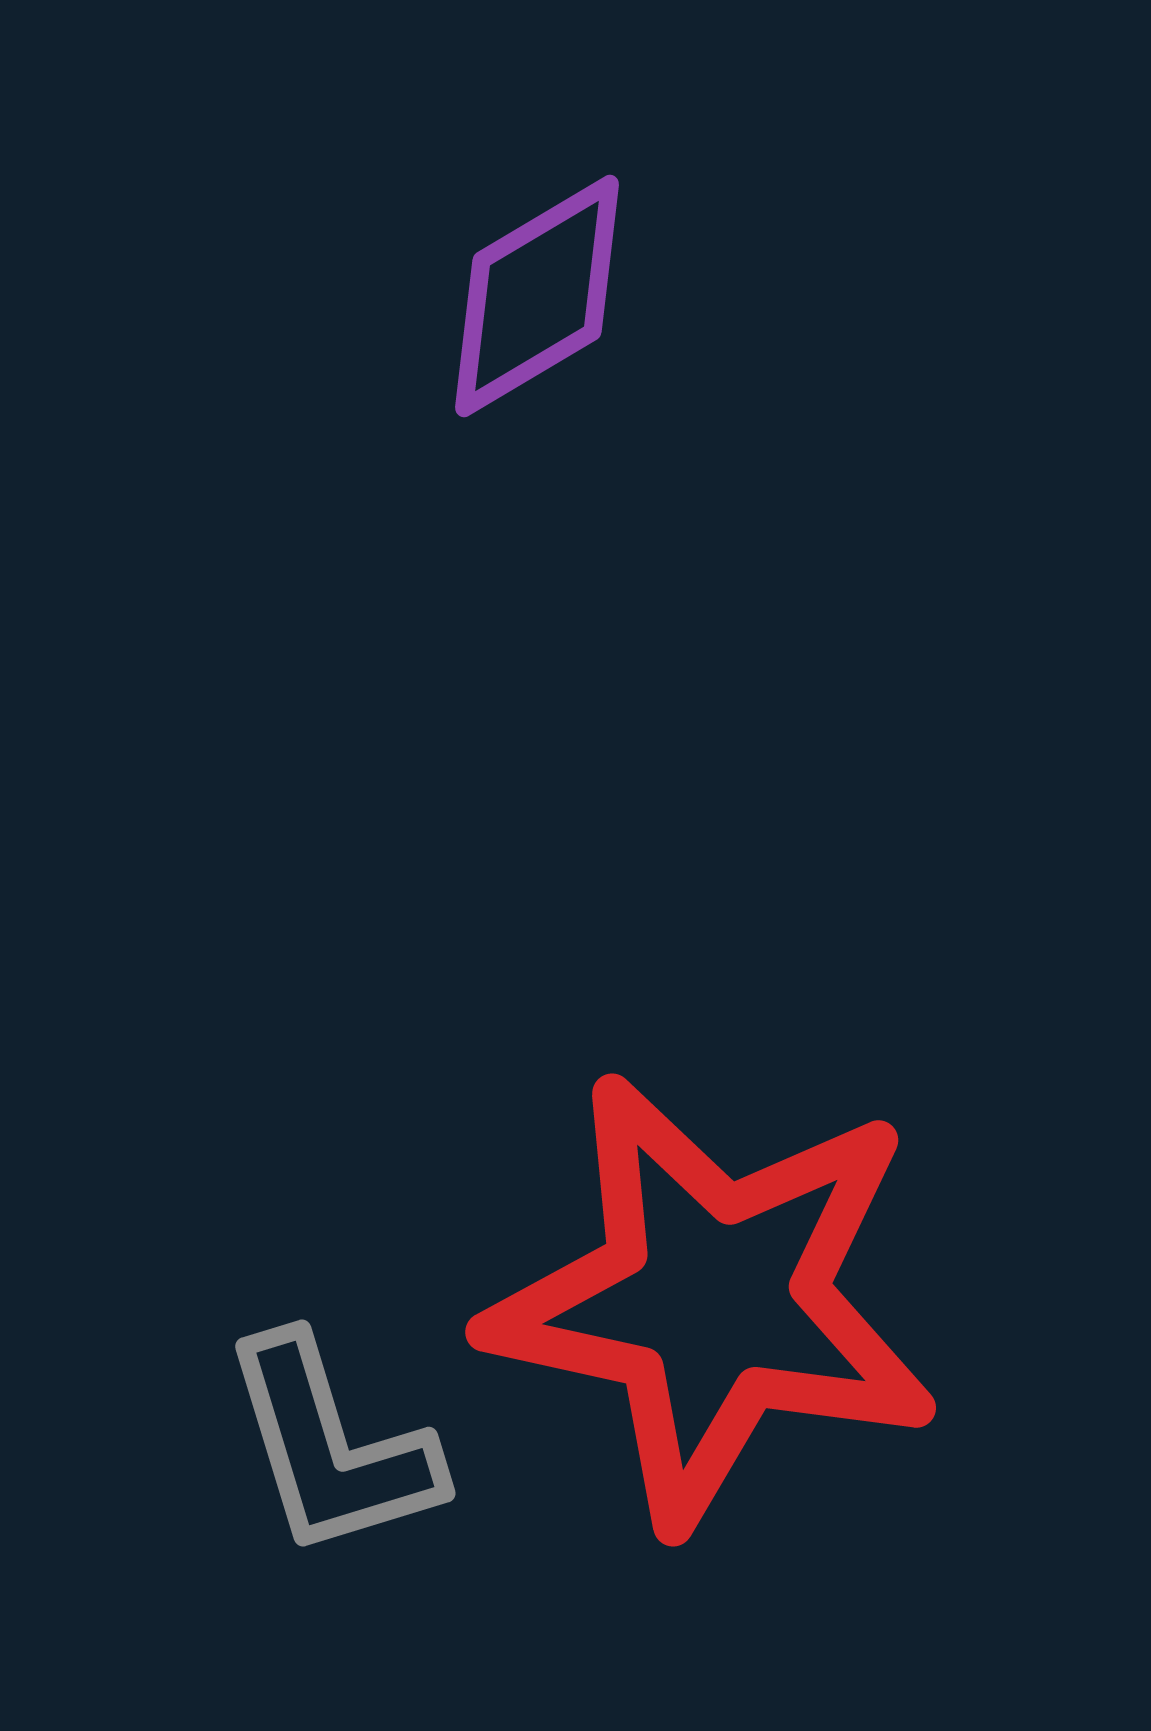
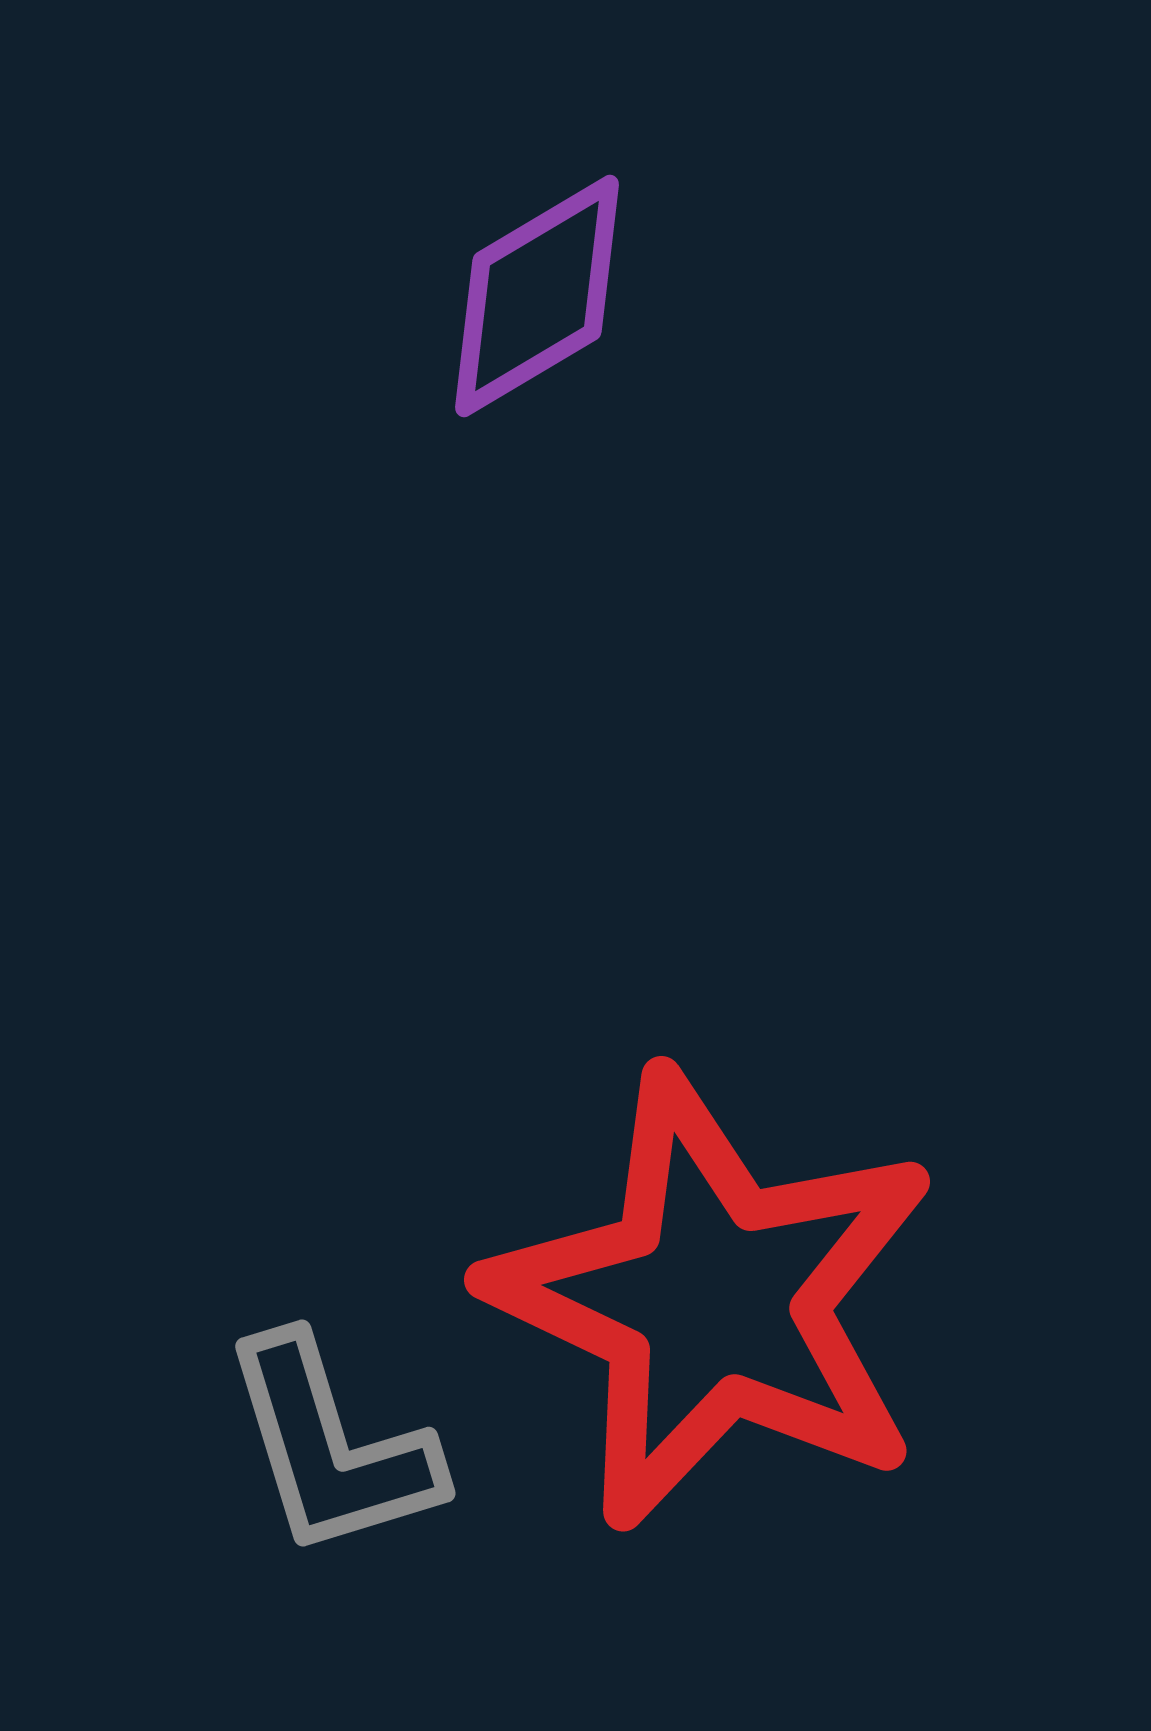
red star: rotated 13 degrees clockwise
